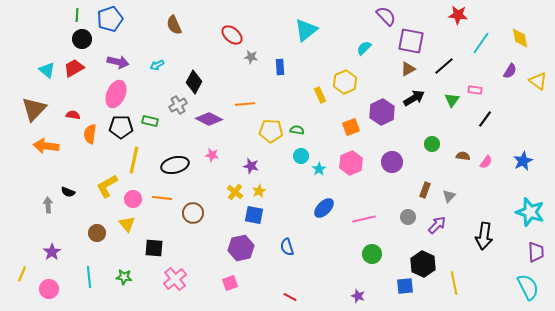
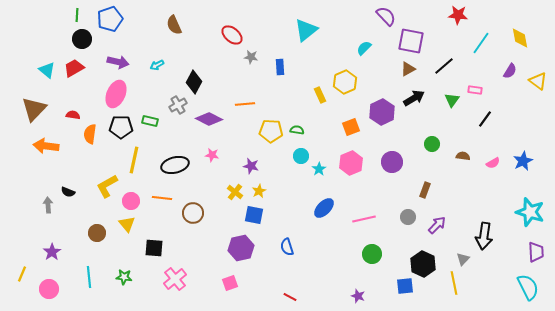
pink semicircle at (486, 162): moved 7 px right, 1 px down; rotated 24 degrees clockwise
gray triangle at (449, 196): moved 14 px right, 63 px down
pink circle at (133, 199): moved 2 px left, 2 px down
